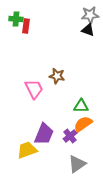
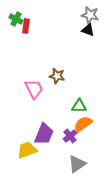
gray star: rotated 18 degrees clockwise
green cross: rotated 24 degrees clockwise
green triangle: moved 2 px left
